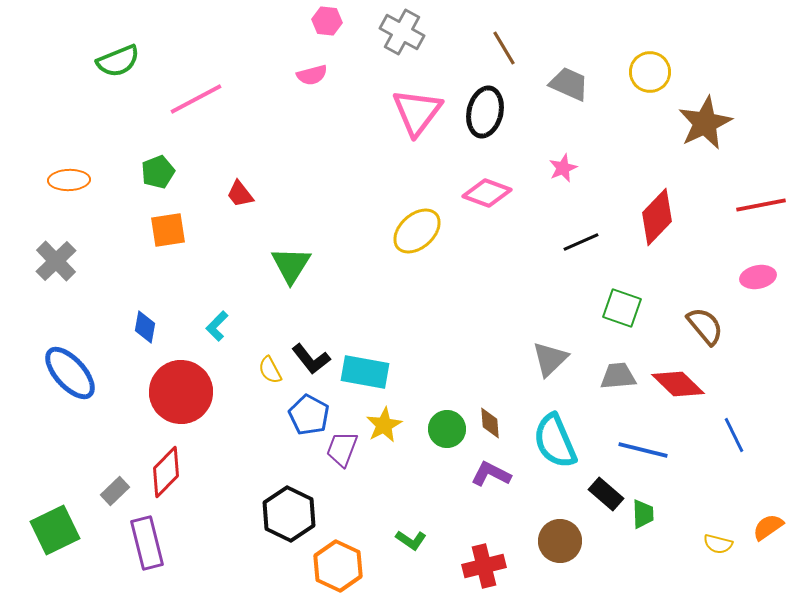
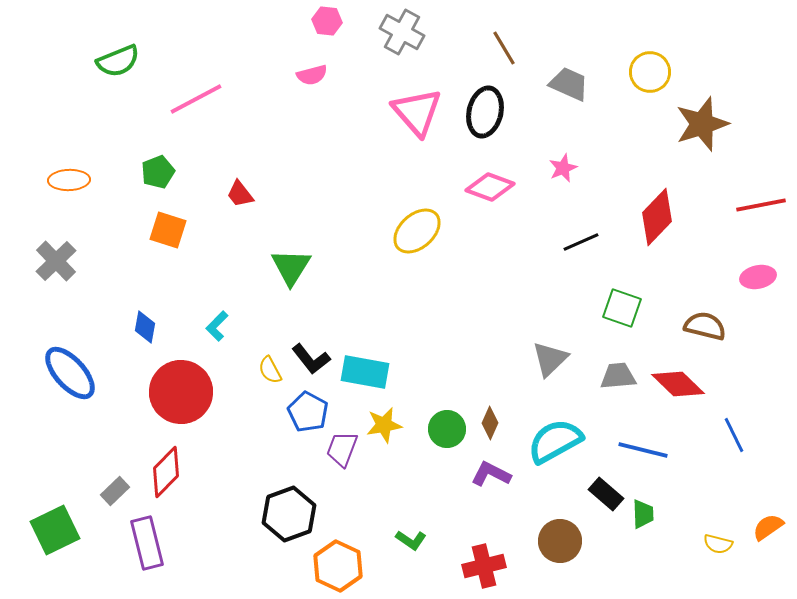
pink triangle at (417, 112): rotated 18 degrees counterclockwise
brown star at (705, 123): moved 3 px left, 1 px down; rotated 8 degrees clockwise
pink diamond at (487, 193): moved 3 px right, 6 px up
orange square at (168, 230): rotated 27 degrees clockwise
green triangle at (291, 265): moved 2 px down
brown semicircle at (705, 326): rotated 36 degrees counterclockwise
blue pentagon at (309, 415): moved 1 px left, 3 px up
brown diamond at (490, 423): rotated 28 degrees clockwise
yellow star at (384, 425): rotated 18 degrees clockwise
cyan semicircle at (555, 441): rotated 84 degrees clockwise
black hexagon at (289, 514): rotated 14 degrees clockwise
